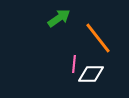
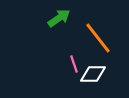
pink line: rotated 24 degrees counterclockwise
white diamond: moved 2 px right
